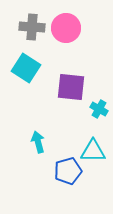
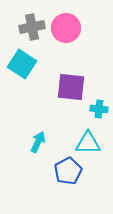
gray cross: rotated 15 degrees counterclockwise
cyan square: moved 4 px left, 4 px up
cyan cross: rotated 24 degrees counterclockwise
cyan arrow: rotated 40 degrees clockwise
cyan triangle: moved 5 px left, 8 px up
blue pentagon: rotated 12 degrees counterclockwise
